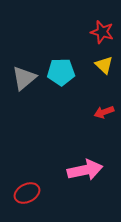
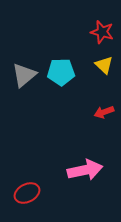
gray triangle: moved 3 px up
